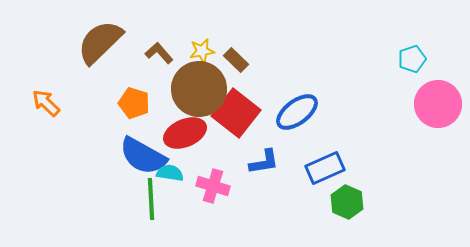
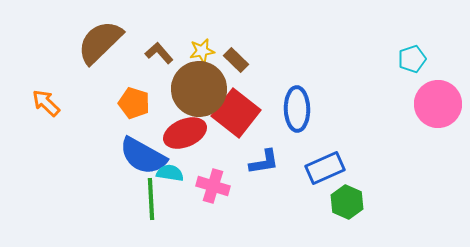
blue ellipse: moved 3 px up; rotated 54 degrees counterclockwise
